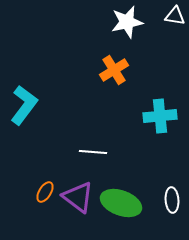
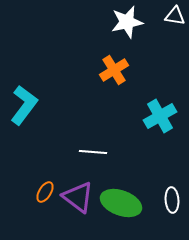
cyan cross: rotated 24 degrees counterclockwise
